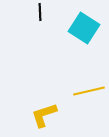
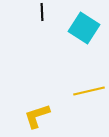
black line: moved 2 px right
yellow L-shape: moved 7 px left, 1 px down
